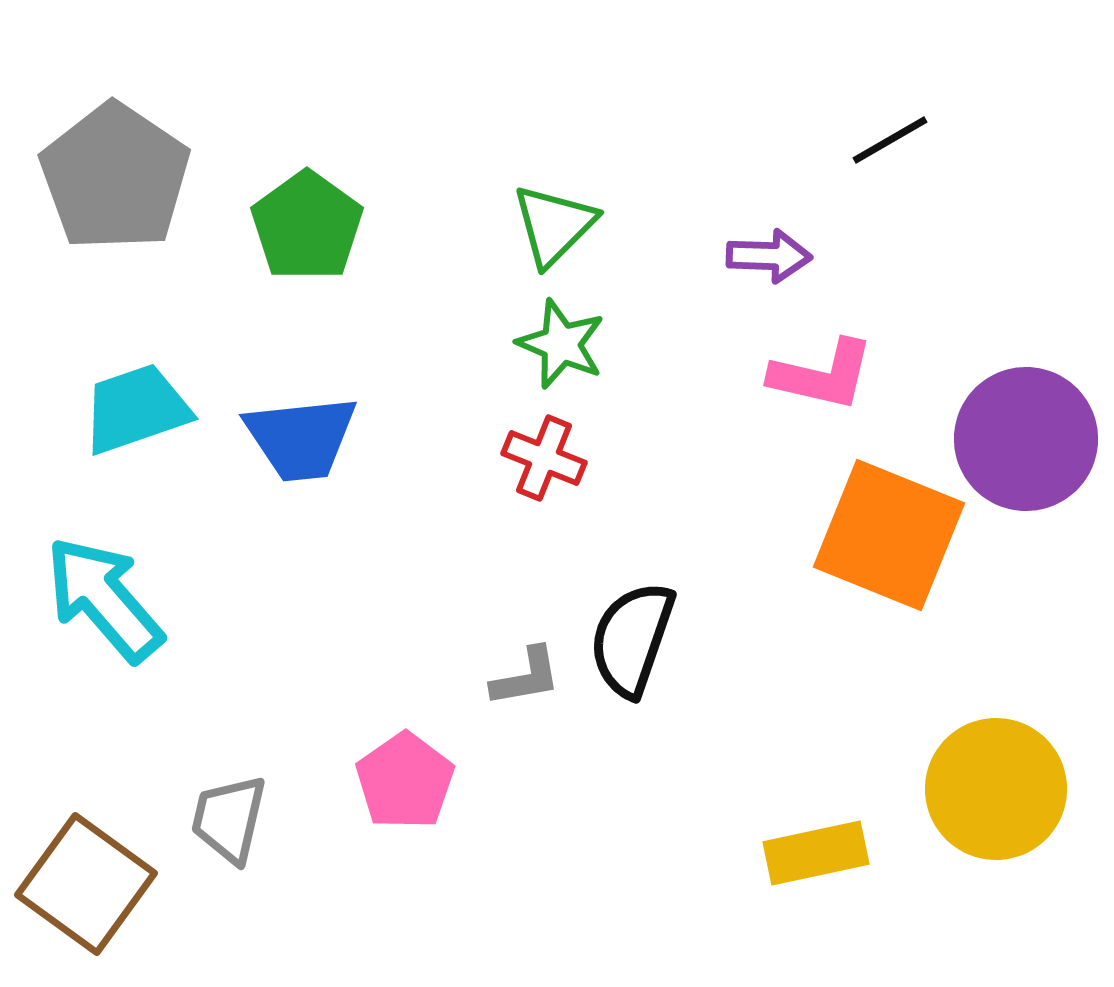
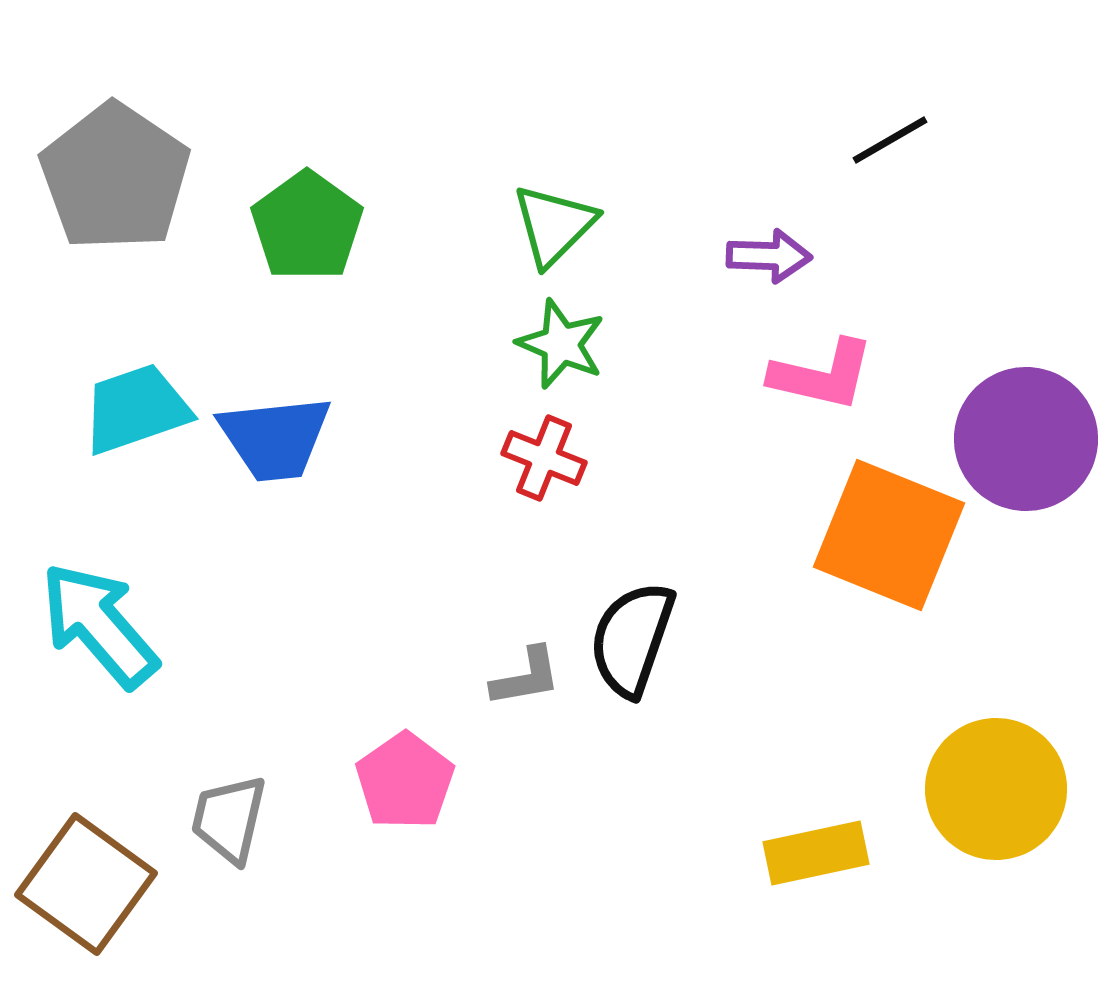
blue trapezoid: moved 26 px left
cyan arrow: moved 5 px left, 26 px down
